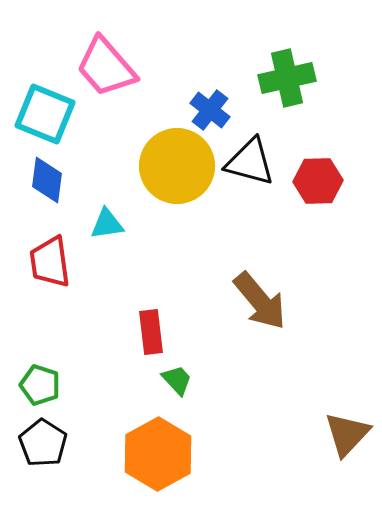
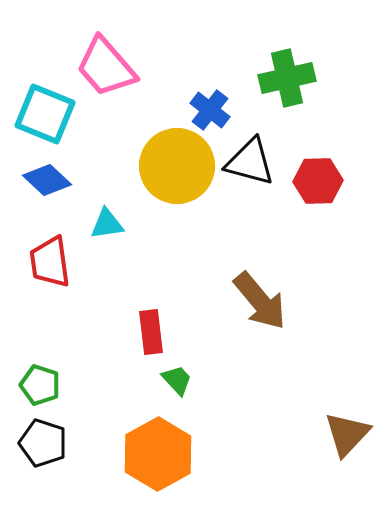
blue diamond: rotated 54 degrees counterclockwise
black pentagon: rotated 15 degrees counterclockwise
